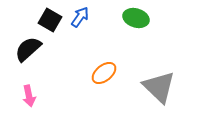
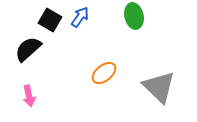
green ellipse: moved 2 px left, 2 px up; rotated 60 degrees clockwise
